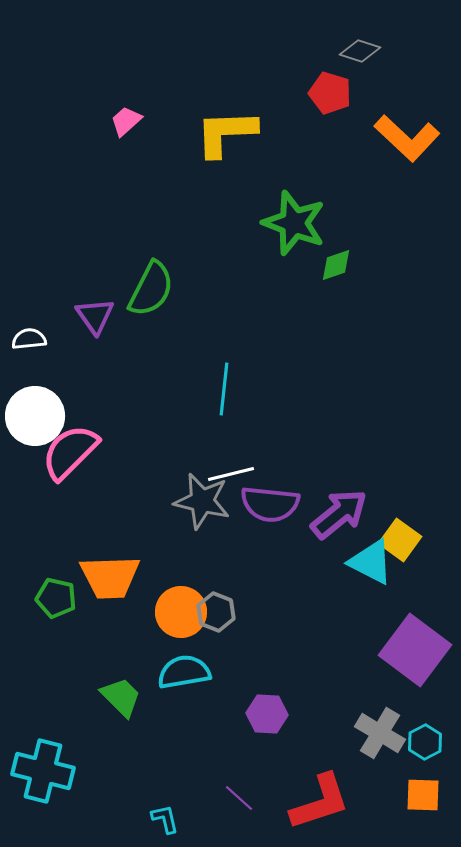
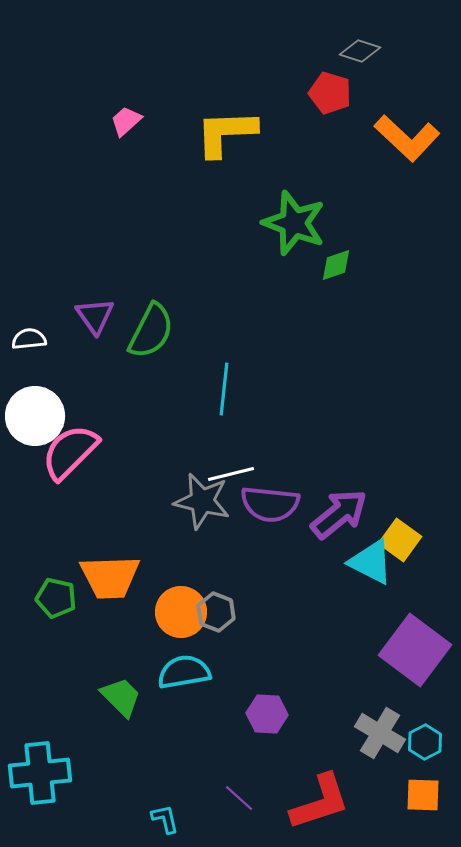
green semicircle: moved 42 px down
cyan cross: moved 3 px left, 2 px down; rotated 20 degrees counterclockwise
